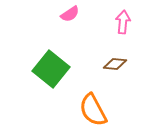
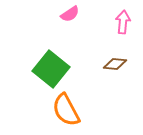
orange semicircle: moved 27 px left
